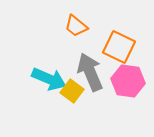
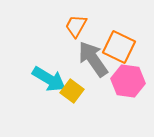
orange trapezoid: rotated 80 degrees clockwise
gray arrow: moved 3 px right, 13 px up; rotated 12 degrees counterclockwise
cyan arrow: rotated 8 degrees clockwise
